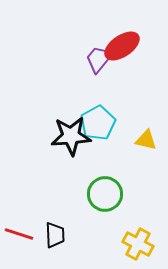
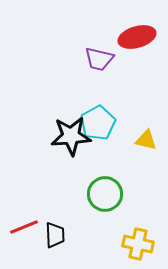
red ellipse: moved 15 px right, 9 px up; rotated 18 degrees clockwise
purple trapezoid: rotated 116 degrees counterclockwise
red line: moved 5 px right, 7 px up; rotated 40 degrees counterclockwise
yellow cross: rotated 16 degrees counterclockwise
